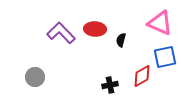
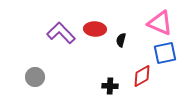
blue square: moved 4 px up
black cross: moved 1 px down; rotated 14 degrees clockwise
